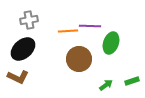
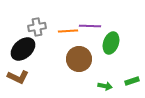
gray cross: moved 8 px right, 7 px down
green arrow: moved 1 px left, 1 px down; rotated 48 degrees clockwise
